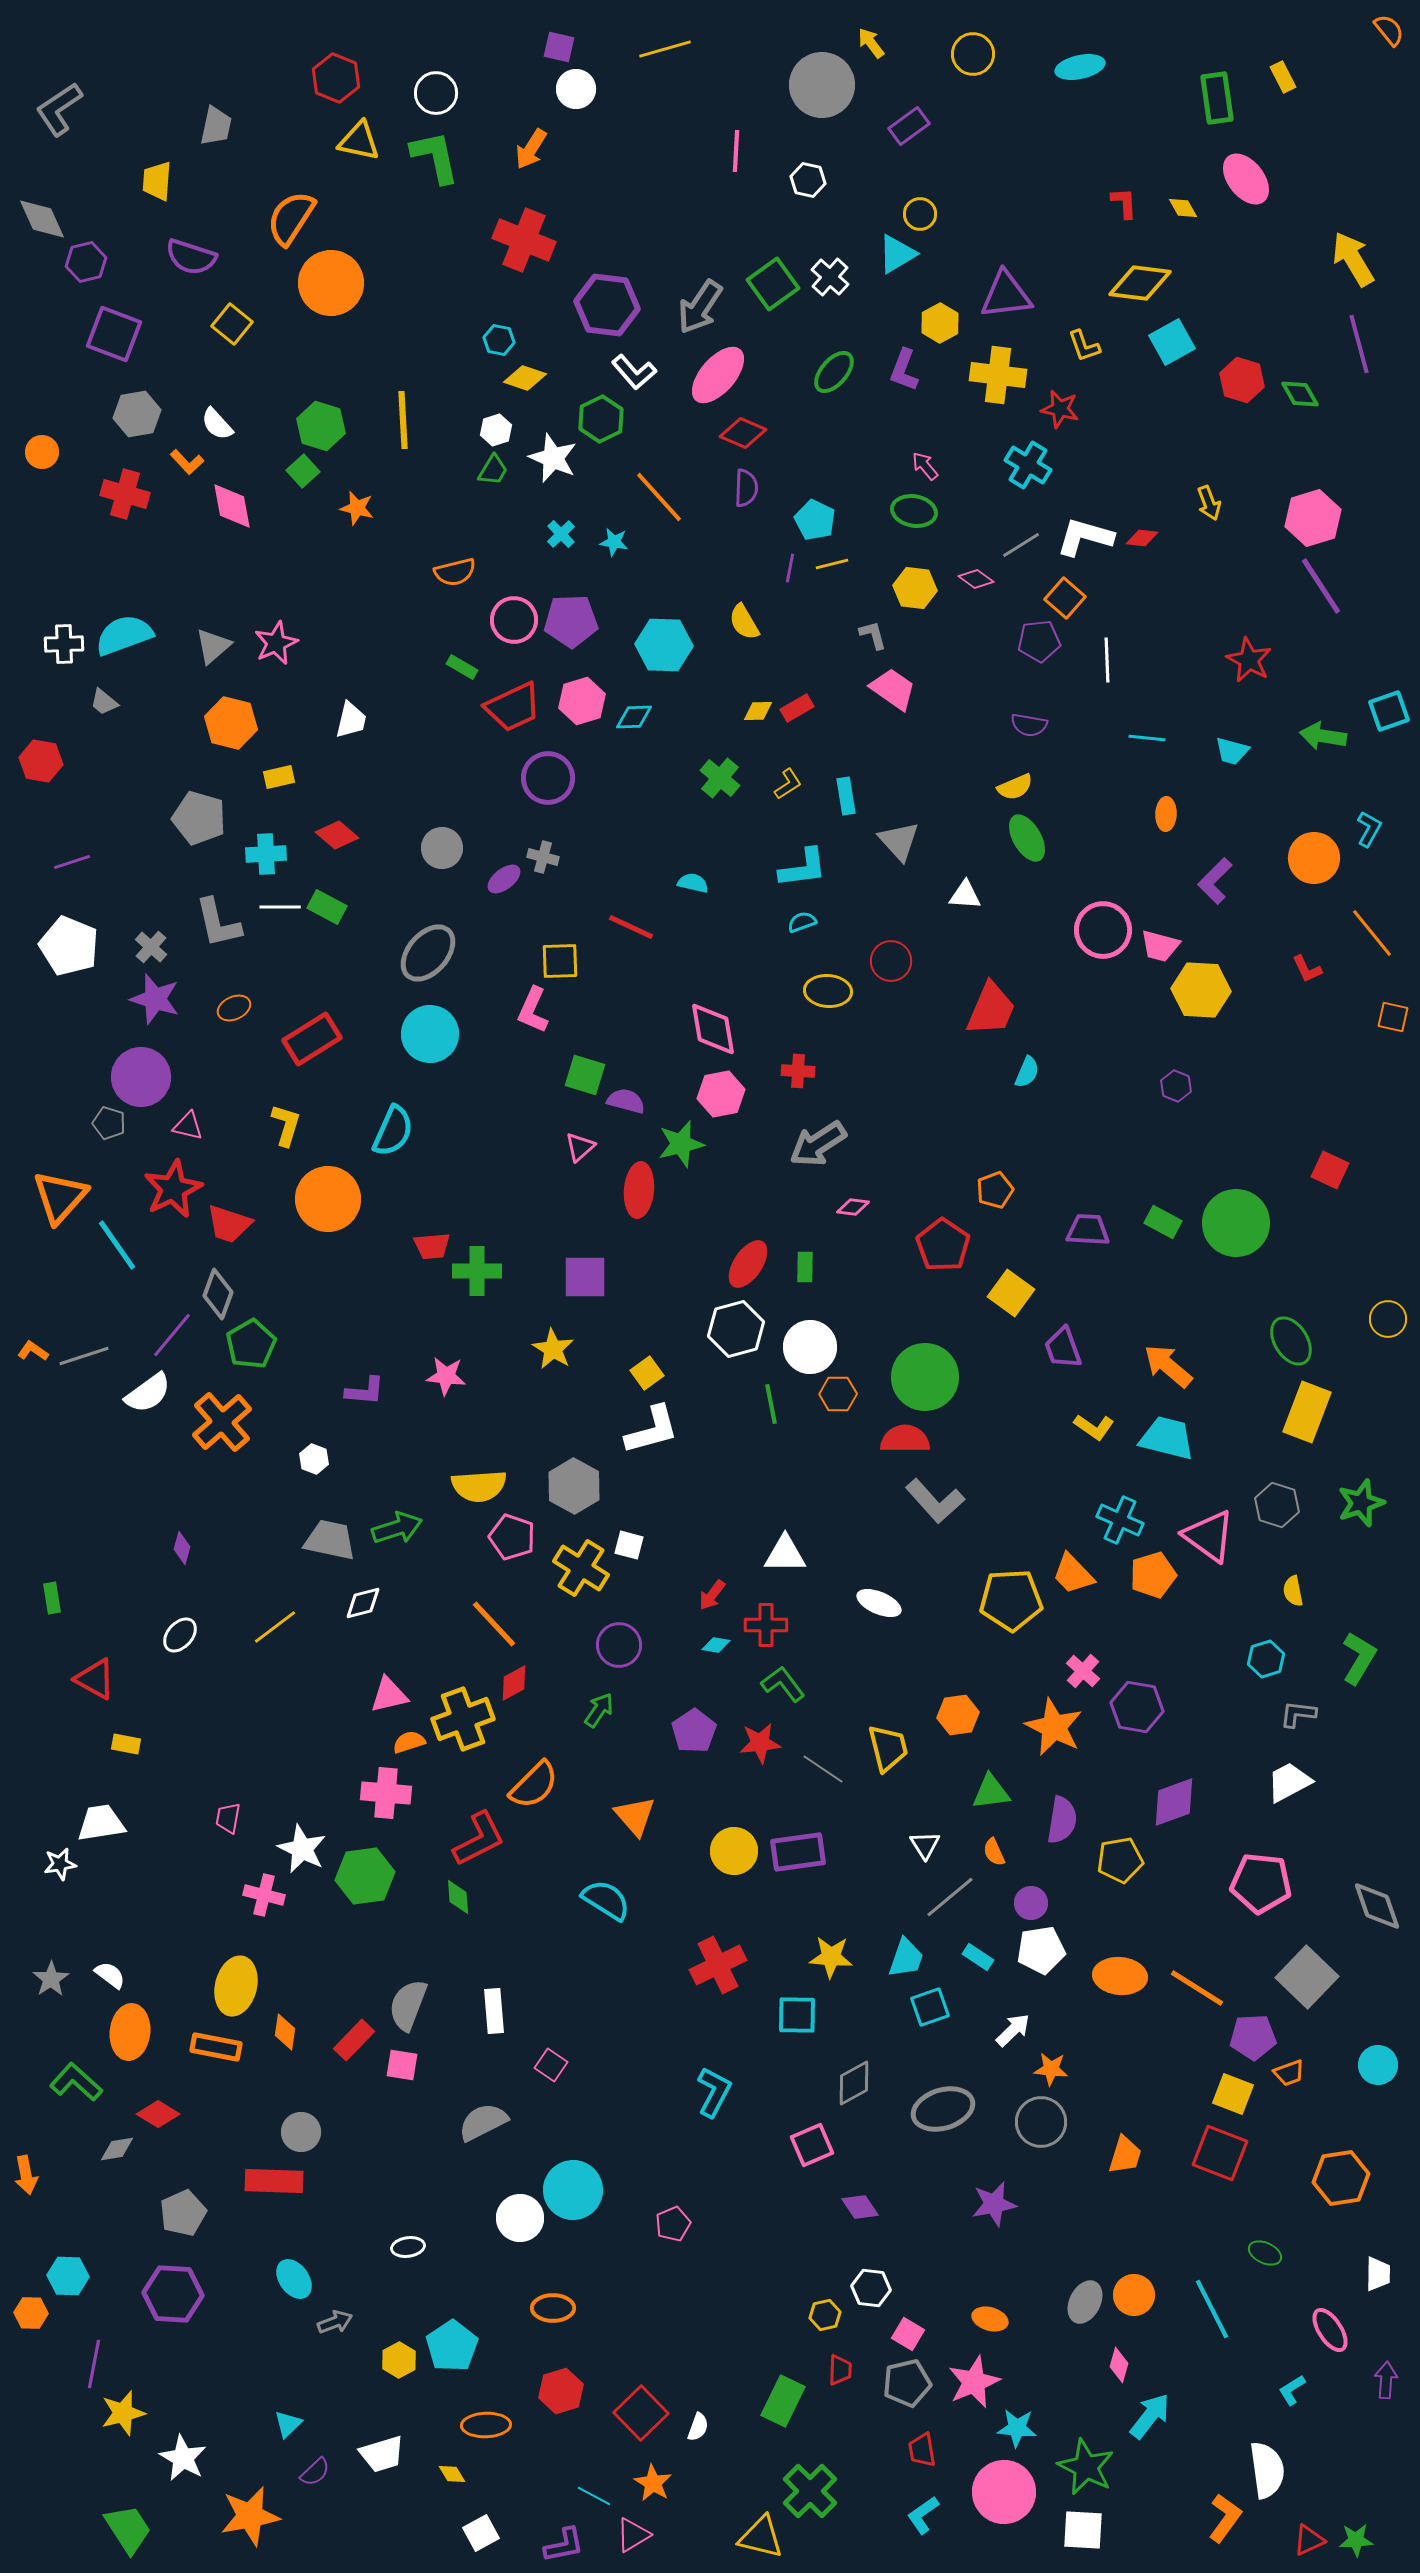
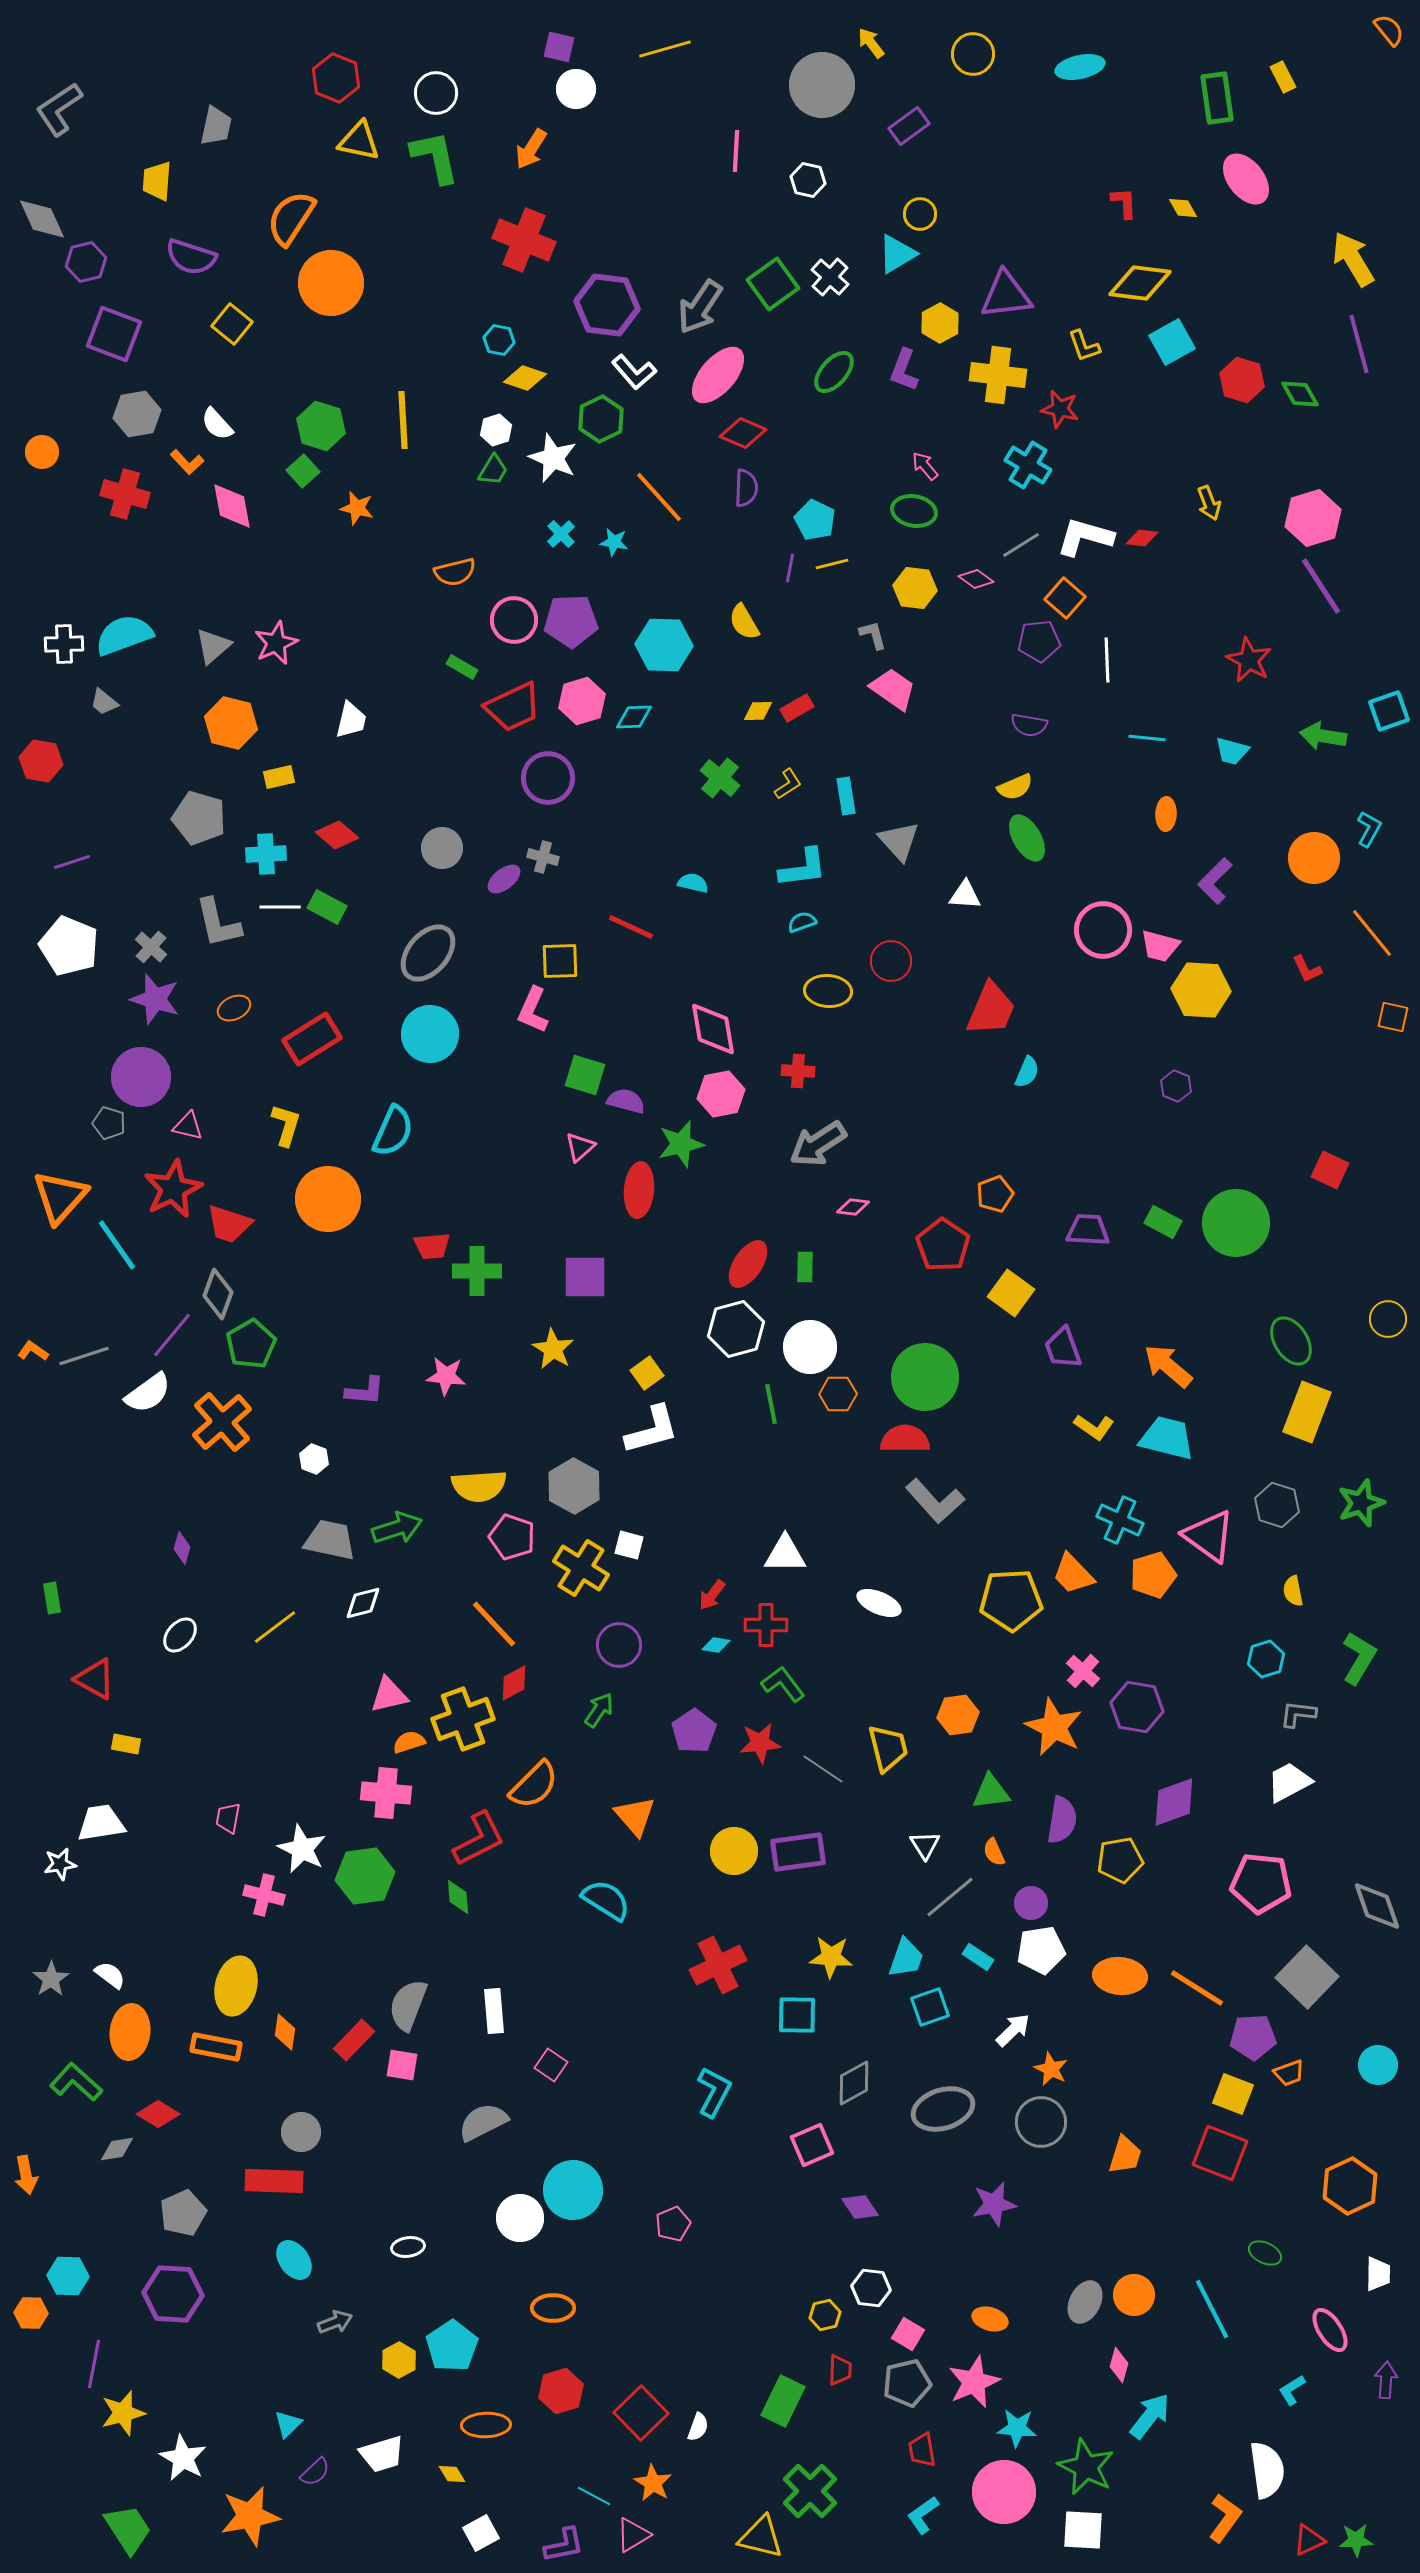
orange pentagon at (995, 1190): moved 4 px down
orange star at (1051, 2069): rotated 20 degrees clockwise
orange hexagon at (1341, 2178): moved 9 px right, 8 px down; rotated 16 degrees counterclockwise
cyan ellipse at (294, 2279): moved 19 px up
